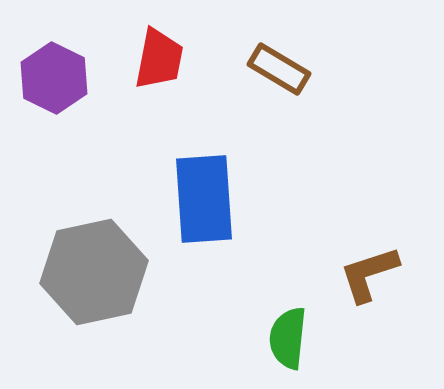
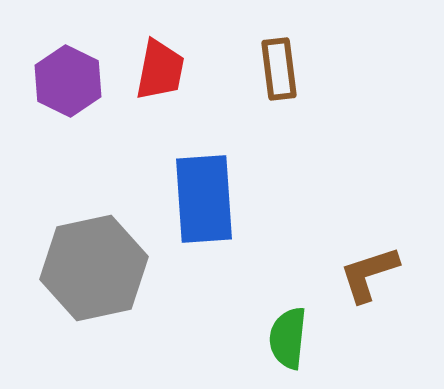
red trapezoid: moved 1 px right, 11 px down
brown rectangle: rotated 52 degrees clockwise
purple hexagon: moved 14 px right, 3 px down
gray hexagon: moved 4 px up
